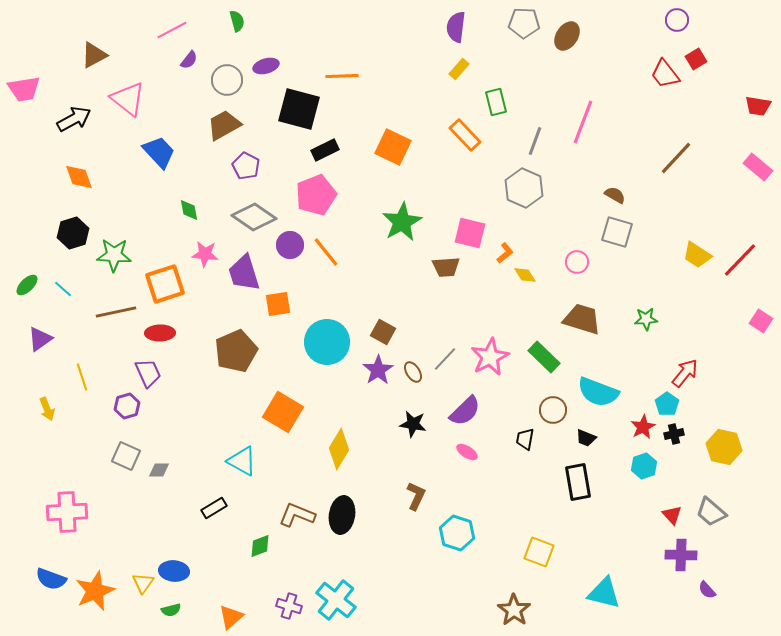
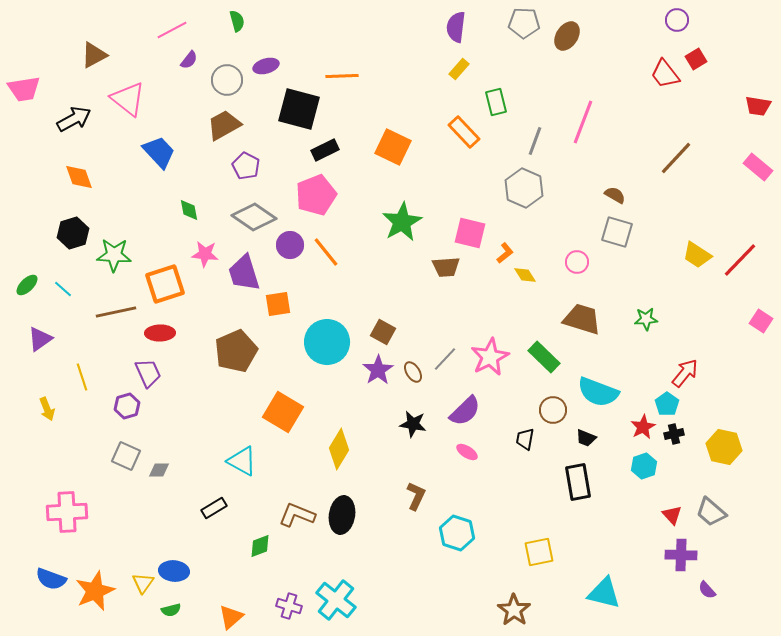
orange rectangle at (465, 135): moved 1 px left, 3 px up
yellow square at (539, 552): rotated 32 degrees counterclockwise
